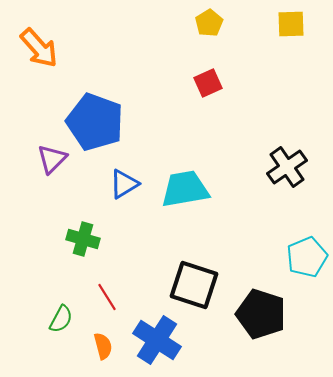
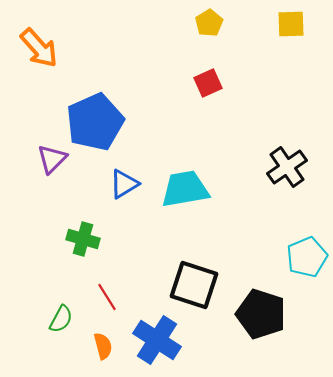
blue pentagon: rotated 28 degrees clockwise
